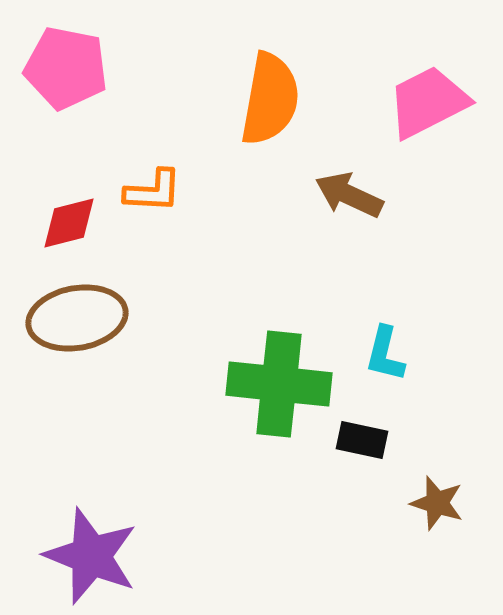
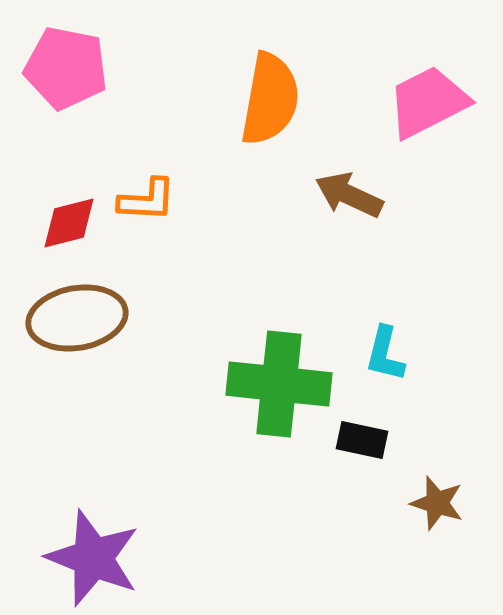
orange L-shape: moved 6 px left, 9 px down
purple star: moved 2 px right, 2 px down
